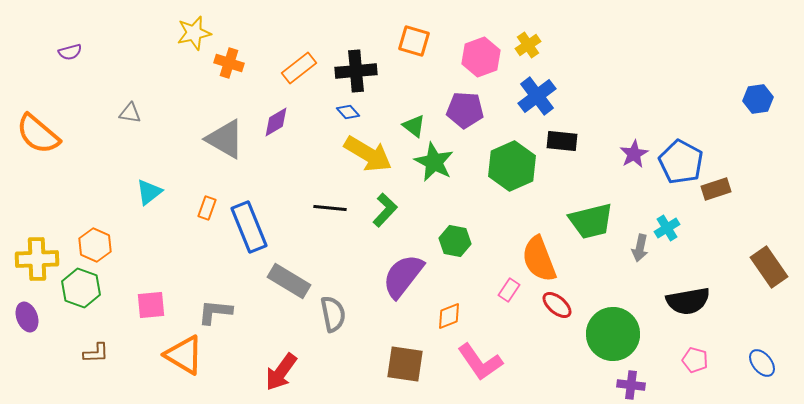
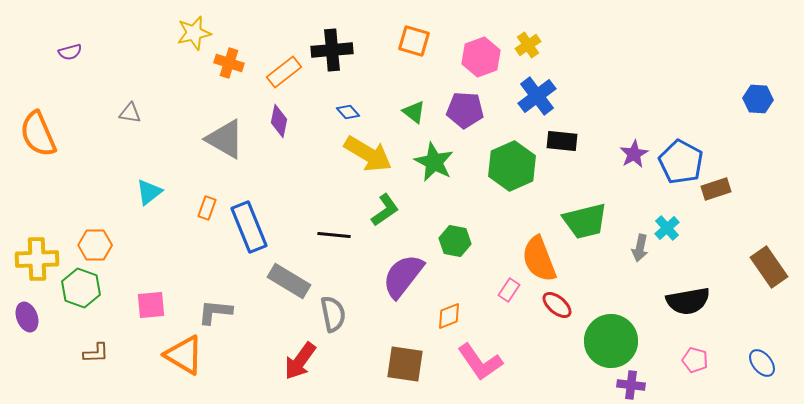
orange rectangle at (299, 68): moved 15 px left, 4 px down
black cross at (356, 71): moved 24 px left, 21 px up
blue hexagon at (758, 99): rotated 12 degrees clockwise
purple diamond at (276, 122): moved 3 px right, 1 px up; rotated 48 degrees counterclockwise
green triangle at (414, 126): moved 14 px up
orange semicircle at (38, 134): rotated 27 degrees clockwise
black line at (330, 208): moved 4 px right, 27 px down
green L-shape at (385, 210): rotated 12 degrees clockwise
green trapezoid at (591, 221): moved 6 px left
cyan cross at (667, 228): rotated 10 degrees counterclockwise
orange hexagon at (95, 245): rotated 24 degrees counterclockwise
green circle at (613, 334): moved 2 px left, 7 px down
red arrow at (281, 372): moved 19 px right, 11 px up
